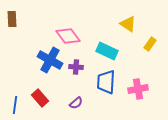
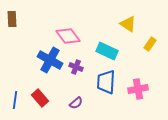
purple cross: rotated 16 degrees clockwise
blue line: moved 5 px up
